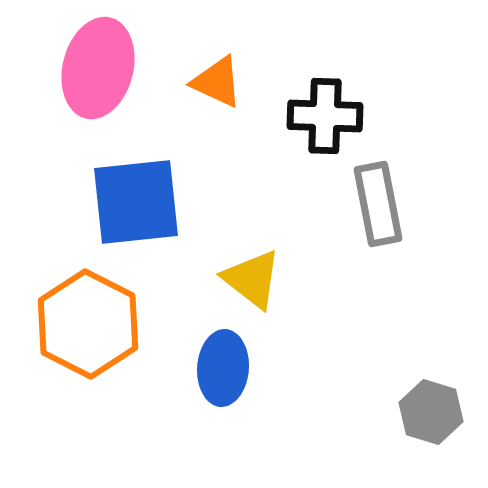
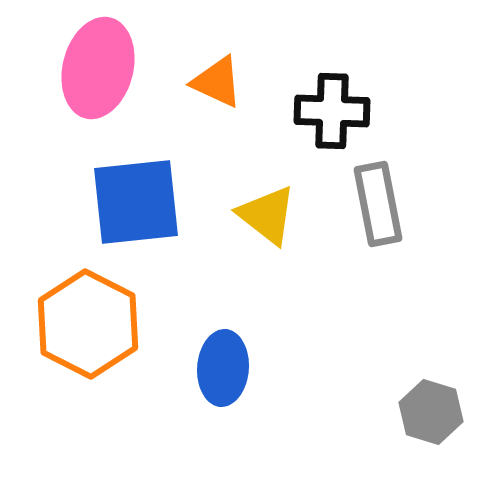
black cross: moved 7 px right, 5 px up
yellow triangle: moved 15 px right, 64 px up
